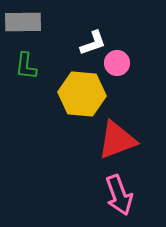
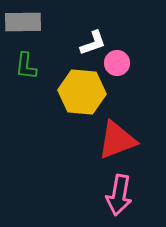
yellow hexagon: moved 2 px up
pink arrow: rotated 30 degrees clockwise
